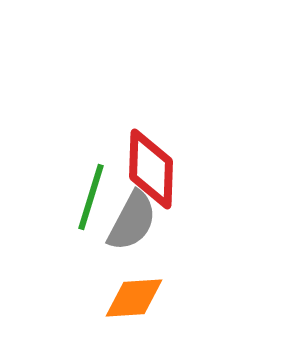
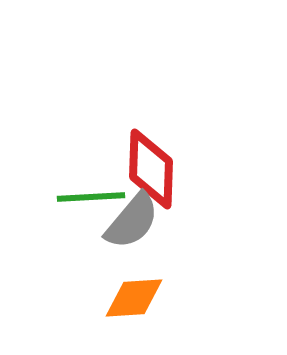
green line: rotated 70 degrees clockwise
gray semicircle: rotated 12 degrees clockwise
